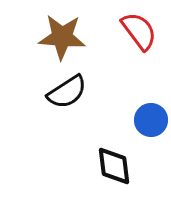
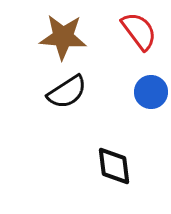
brown star: moved 1 px right
blue circle: moved 28 px up
